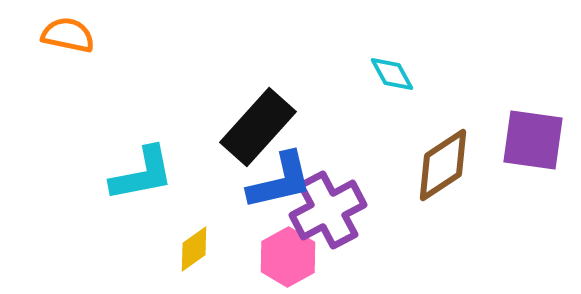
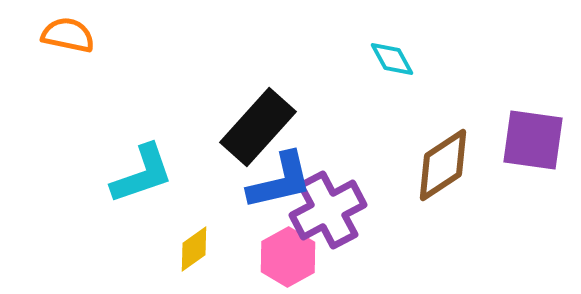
cyan diamond: moved 15 px up
cyan L-shape: rotated 8 degrees counterclockwise
